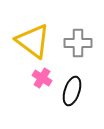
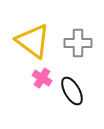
black ellipse: rotated 48 degrees counterclockwise
